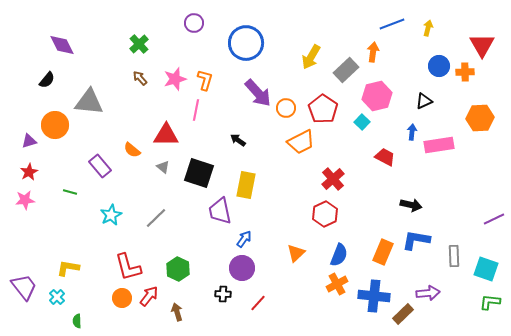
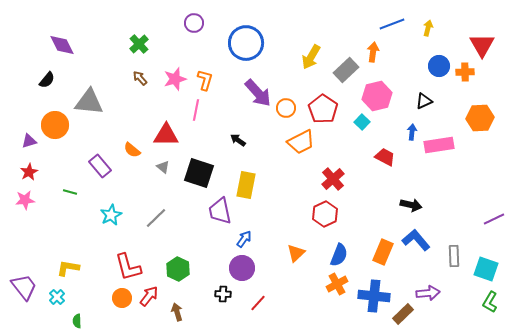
blue L-shape at (416, 240): rotated 40 degrees clockwise
green L-shape at (490, 302): rotated 65 degrees counterclockwise
